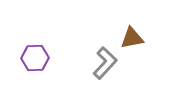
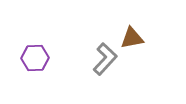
gray L-shape: moved 4 px up
